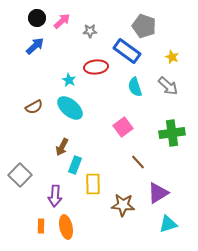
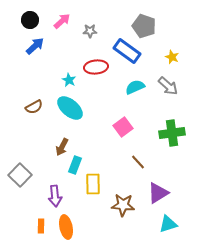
black circle: moved 7 px left, 2 px down
cyan semicircle: rotated 84 degrees clockwise
purple arrow: rotated 10 degrees counterclockwise
